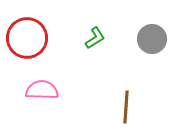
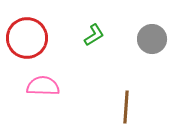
green L-shape: moved 1 px left, 3 px up
pink semicircle: moved 1 px right, 4 px up
